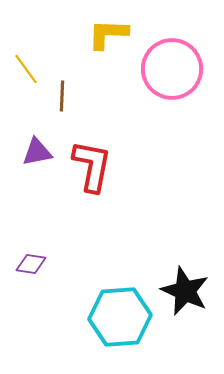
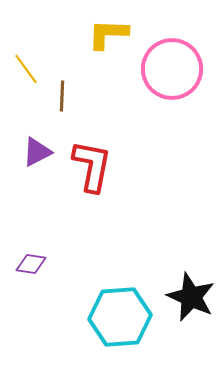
purple triangle: rotated 16 degrees counterclockwise
black star: moved 6 px right, 6 px down
